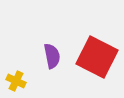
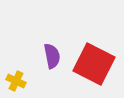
red square: moved 3 px left, 7 px down
